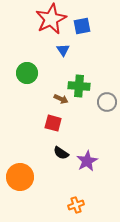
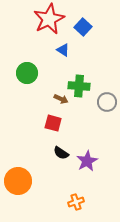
red star: moved 2 px left
blue square: moved 1 px right, 1 px down; rotated 36 degrees counterclockwise
blue triangle: rotated 24 degrees counterclockwise
orange circle: moved 2 px left, 4 px down
orange cross: moved 3 px up
